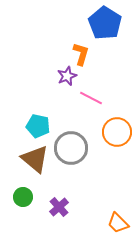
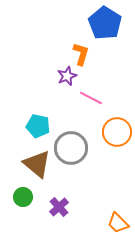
brown triangle: moved 2 px right, 5 px down
